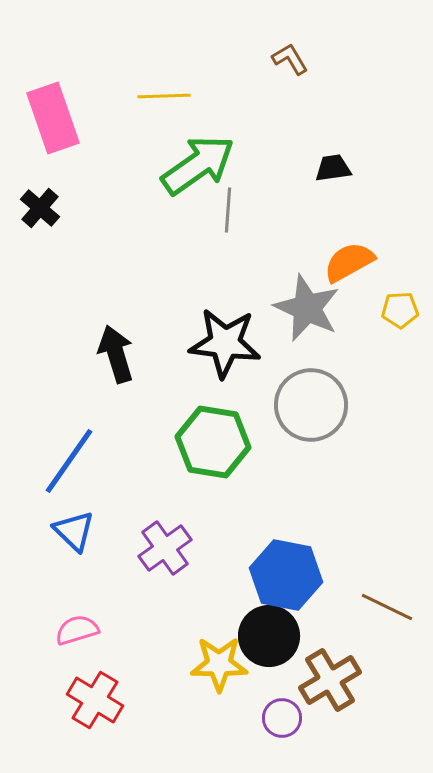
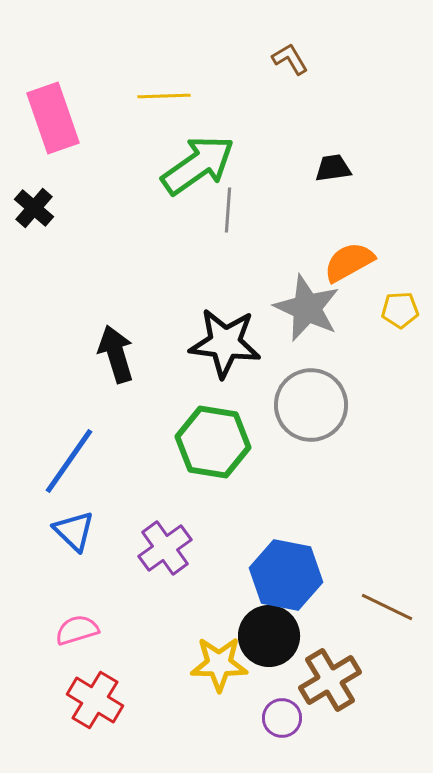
black cross: moved 6 px left
